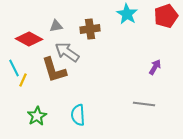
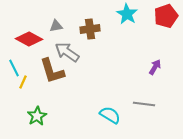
brown L-shape: moved 2 px left, 1 px down
yellow line: moved 2 px down
cyan semicircle: moved 32 px right; rotated 125 degrees clockwise
